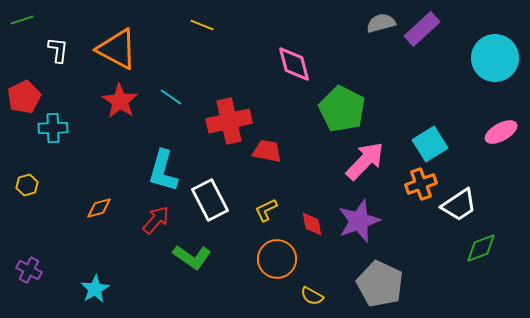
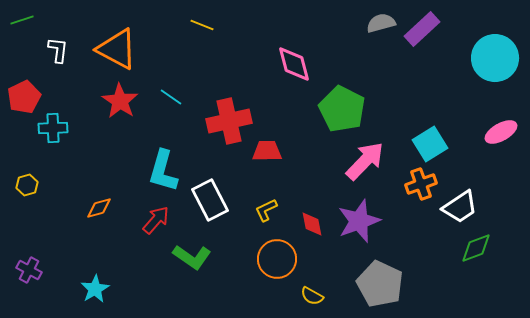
red trapezoid: rotated 12 degrees counterclockwise
white trapezoid: moved 1 px right, 2 px down
green diamond: moved 5 px left
